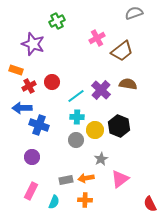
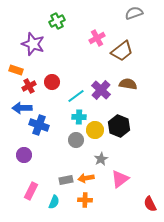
cyan cross: moved 2 px right
purple circle: moved 8 px left, 2 px up
